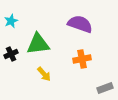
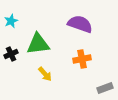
yellow arrow: moved 1 px right
